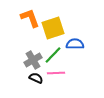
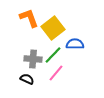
orange L-shape: moved 1 px left
yellow square: rotated 20 degrees counterclockwise
gray cross: moved 1 px up; rotated 36 degrees clockwise
pink line: rotated 48 degrees counterclockwise
black semicircle: moved 9 px left, 1 px down
